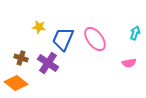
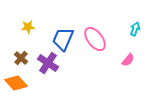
yellow star: moved 11 px left; rotated 16 degrees counterclockwise
cyan arrow: moved 4 px up
brown cross: rotated 24 degrees clockwise
pink semicircle: moved 1 px left, 3 px up; rotated 40 degrees counterclockwise
orange diamond: rotated 10 degrees clockwise
